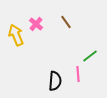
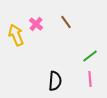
pink line: moved 12 px right, 5 px down
